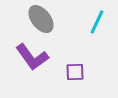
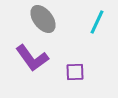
gray ellipse: moved 2 px right
purple L-shape: moved 1 px down
